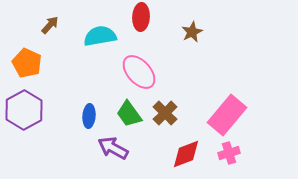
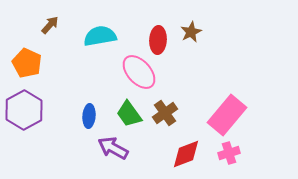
red ellipse: moved 17 px right, 23 px down
brown star: moved 1 px left
brown cross: rotated 10 degrees clockwise
